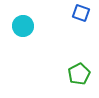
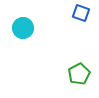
cyan circle: moved 2 px down
